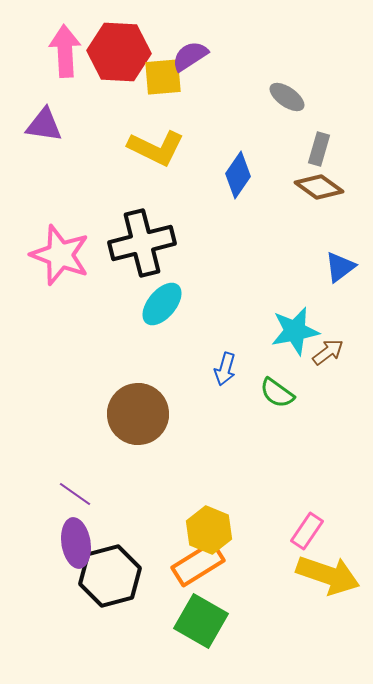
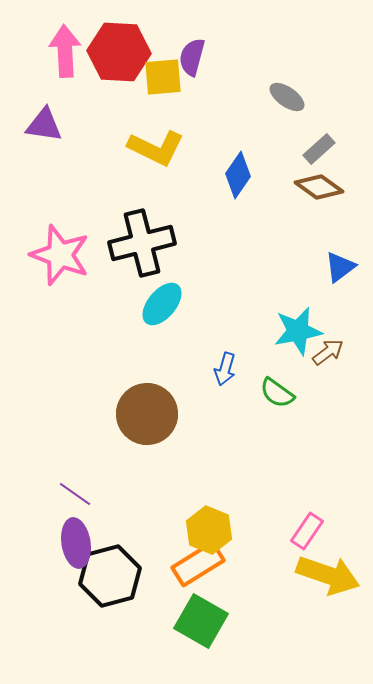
purple semicircle: moved 2 px right, 1 px down; rotated 42 degrees counterclockwise
gray rectangle: rotated 32 degrees clockwise
cyan star: moved 3 px right
brown circle: moved 9 px right
